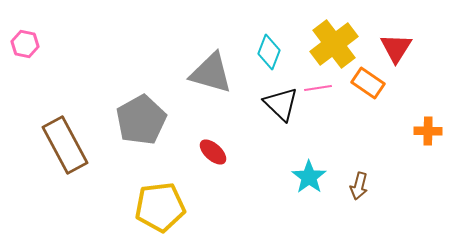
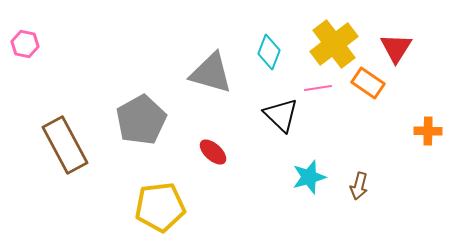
black triangle: moved 11 px down
cyan star: rotated 20 degrees clockwise
